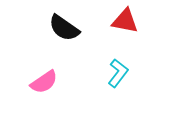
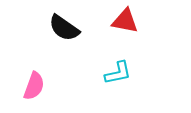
cyan L-shape: rotated 40 degrees clockwise
pink semicircle: moved 10 px left, 4 px down; rotated 36 degrees counterclockwise
